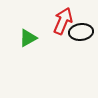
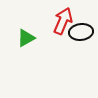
green triangle: moved 2 px left
